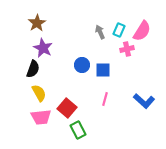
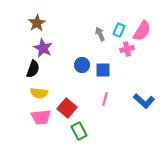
gray arrow: moved 2 px down
yellow semicircle: rotated 126 degrees clockwise
green rectangle: moved 1 px right, 1 px down
